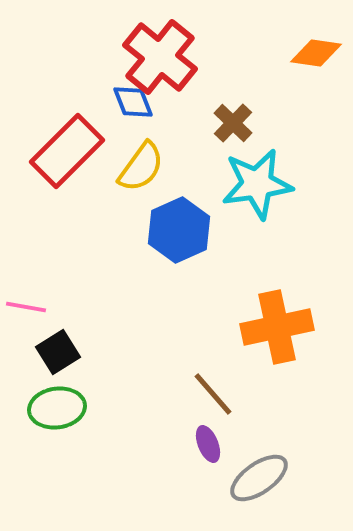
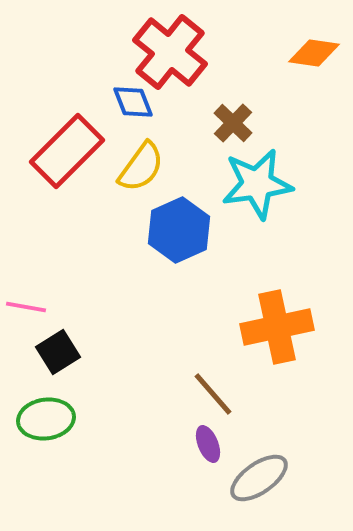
orange diamond: moved 2 px left
red cross: moved 10 px right, 5 px up
green ellipse: moved 11 px left, 11 px down
